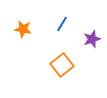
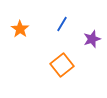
orange star: moved 3 px left; rotated 24 degrees clockwise
